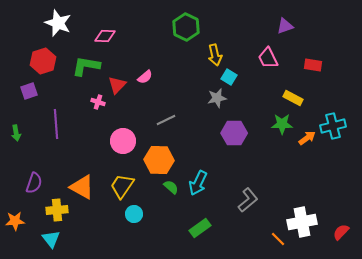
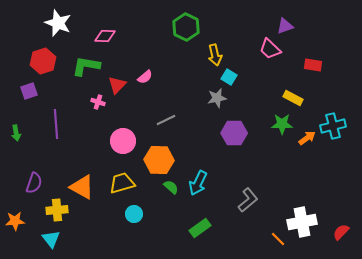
pink trapezoid: moved 2 px right, 9 px up; rotated 20 degrees counterclockwise
yellow trapezoid: moved 3 px up; rotated 40 degrees clockwise
